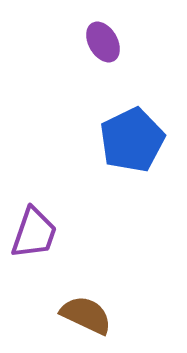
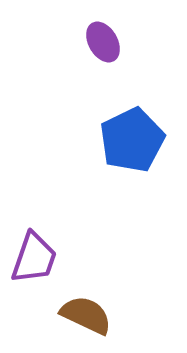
purple trapezoid: moved 25 px down
